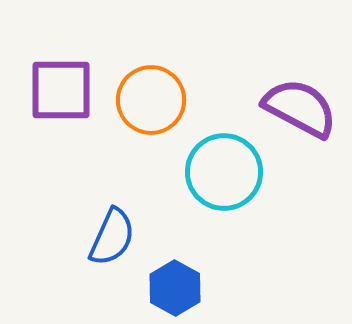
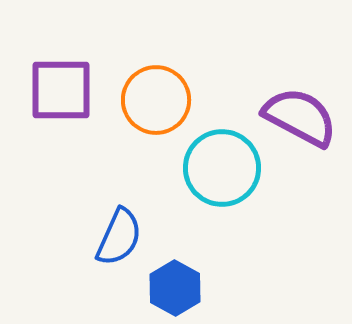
orange circle: moved 5 px right
purple semicircle: moved 9 px down
cyan circle: moved 2 px left, 4 px up
blue semicircle: moved 7 px right
